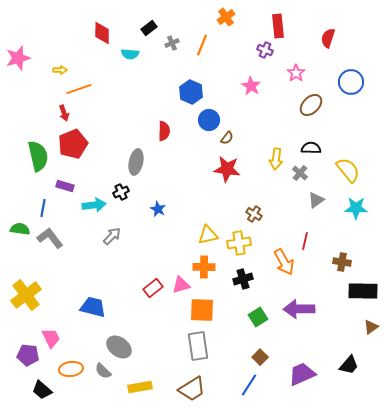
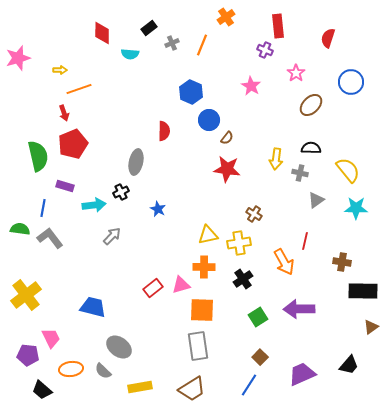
gray cross at (300, 173): rotated 28 degrees counterclockwise
black cross at (243, 279): rotated 18 degrees counterclockwise
